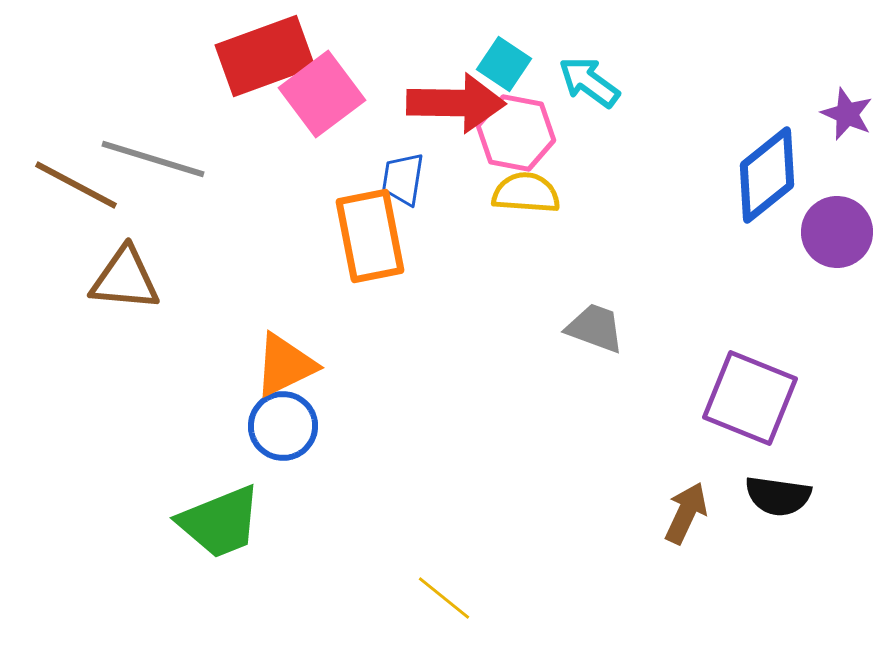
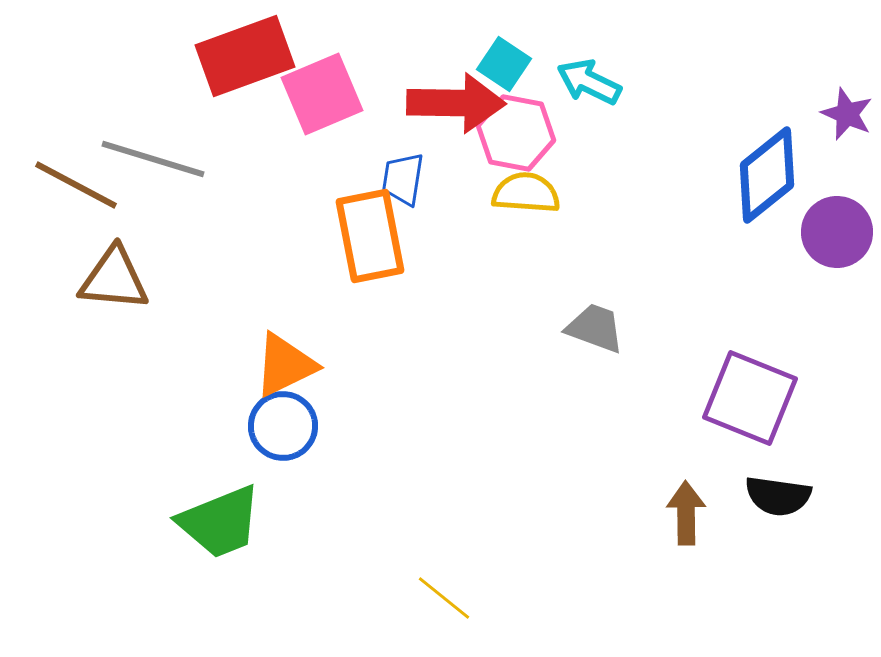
red rectangle: moved 20 px left
cyan arrow: rotated 10 degrees counterclockwise
pink square: rotated 14 degrees clockwise
brown triangle: moved 11 px left
brown arrow: rotated 26 degrees counterclockwise
